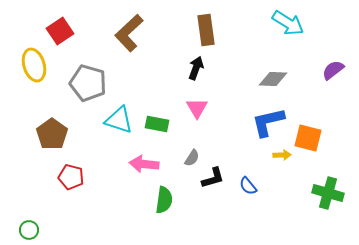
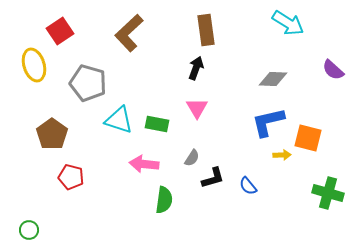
purple semicircle: rotated 100 degrees counterclockwise
